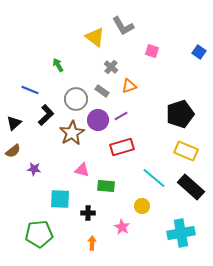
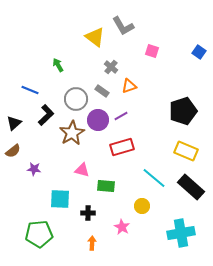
black pentagon: moved 3 px right, 3 px up
